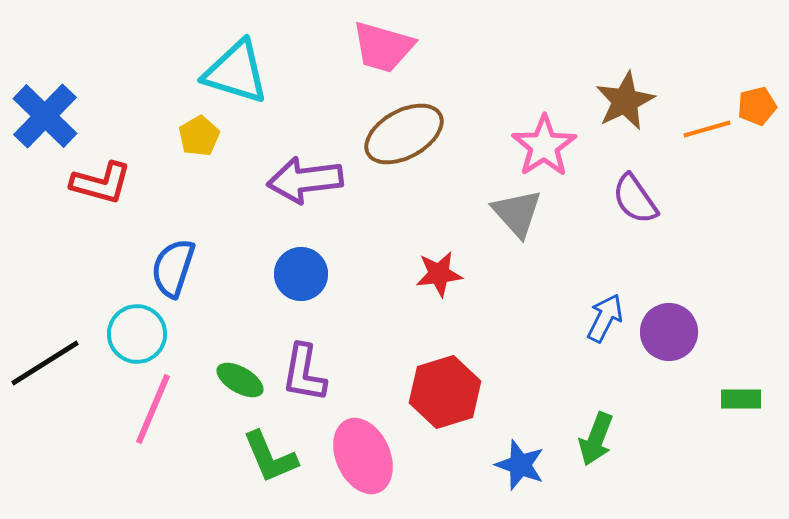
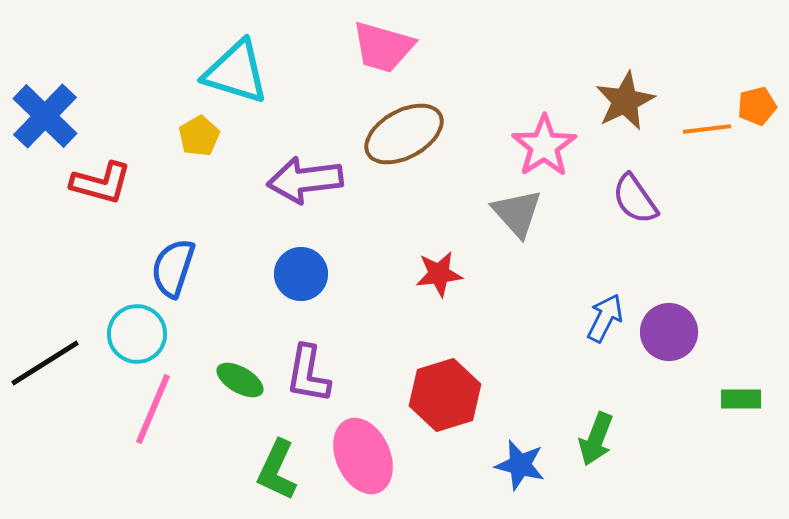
orange line: rotated 9 degrees clockwise
purple L-shape: moved 4 px right, 1 px down
red hexagon: moved 3 px down
green L-shape: moved 7 px right, 13 px down; rotated 48 degrees clockwise
blue star: rotated 6 degrees counterclockwise
